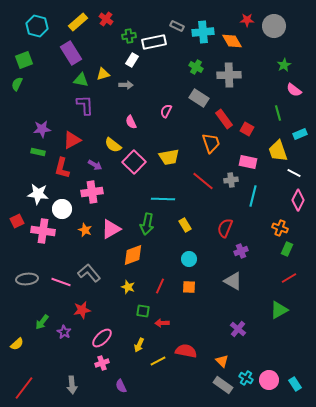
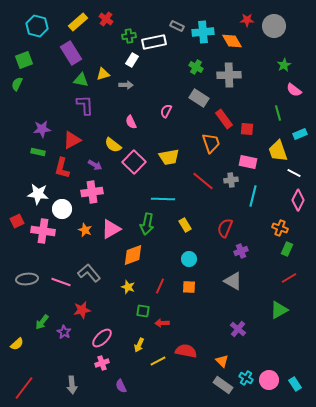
red square at (247, 129): rotated 24 degrees counterclockwise
